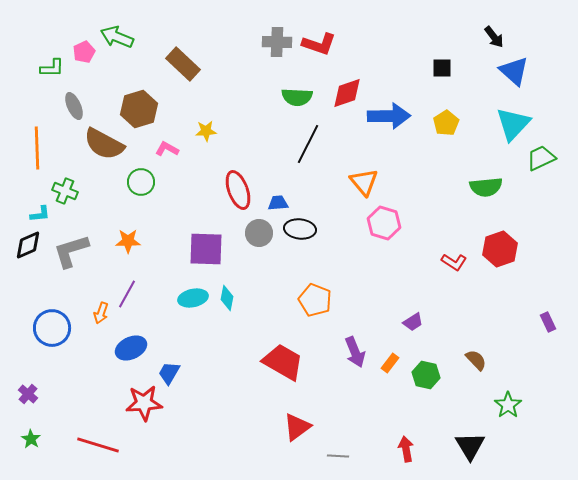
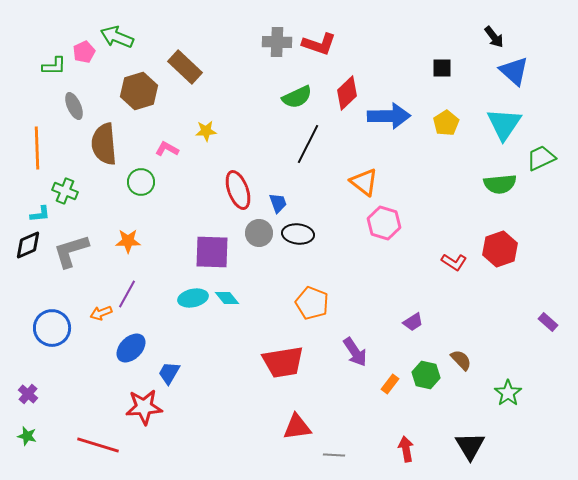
brown rectangle at (183, 64): moved 2 px right, 3 px down
green L-shape at (52, 68): moved 2 px right, 2 px up
red diamond at (347, 93): rotated 24 degrees counterclockwise
green semicircle at (297, 97): rotated 28 degrees counterclockwise
brown hexagon at (139, 109): moved 18 px up
cyan triangle at (513, 124): moved 9 px left; rotated 9 degrees counterclockwise
brown semicircle at (104, 144): rotated 57 degrees clockwise
orange triangle at (364, 182): rotated 12 degrees counterclockwise
green semicircle at (486, 187): moved 14 px right, 3 px up
blue trapezoid at (278, 203): rotated 75 degrees clockwise
black ellipse at (300, 229): moved 2 px left, 5 px down
purple square at (206, 249): moved 6 px right, 3 px down
cyan diamond at (227, 298): rotated 50 degrees counterclockwise
orange pentagon at (315, 300): moved 3 px left, 3 px down
orange arrow at (101, 313): rotated 50 degrees clockwise
purple rectangle at (548, 322): rotated 24 degrees counterclockwise
blue ellipse at (131, 348): rotated 20 degrees counterclockwise
purple arrow at (355, 352): rotated 12 degrees counterclockwise
brown semicircle at (476, 360): moved 15 px left
red trapezoid at (283, 362): rotated 141 degrees clockwise
orange rectangle at (390, 363): moved 21 px down
red star at (144, 403): moved 4 px down
green star at (508, 405): moved 12 px up
red triangle at (297, 427): rotated 28 degrees clockwise
green star at (31, 439): moved 4 px left, 3 px up; rotated 18 degrees counterclockwise
gray line at (338, 456): moved 4 px left, 1 px up
